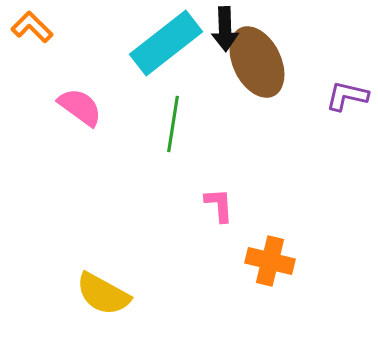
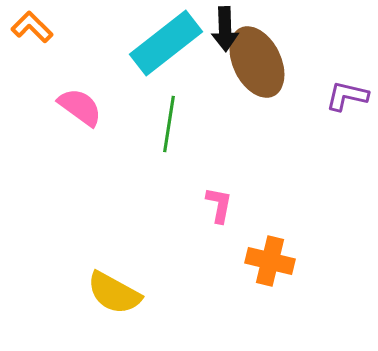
green line: moved 4 px left
pink L-shape: rotated 15 degrees clockwise
yellow semicircle: moved 11 px right, 1 px up
